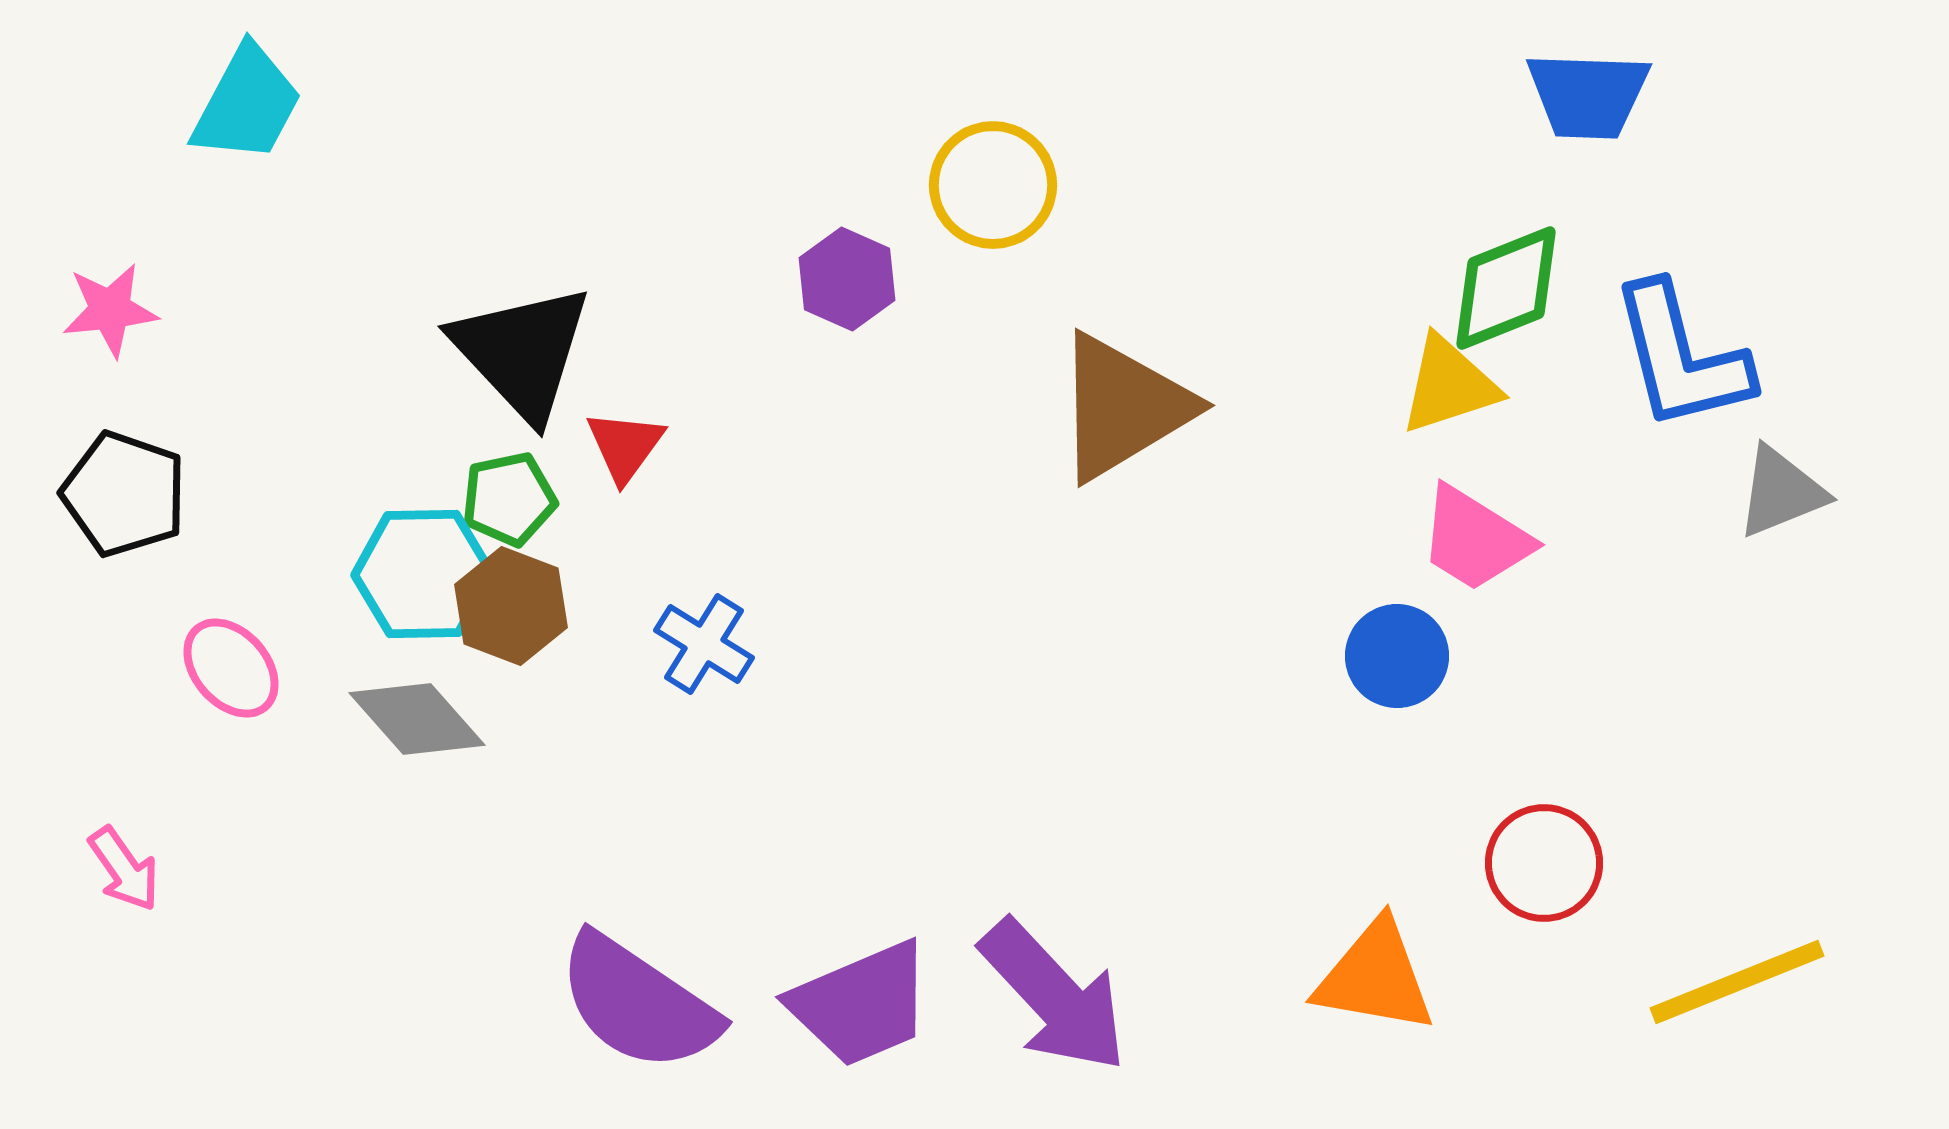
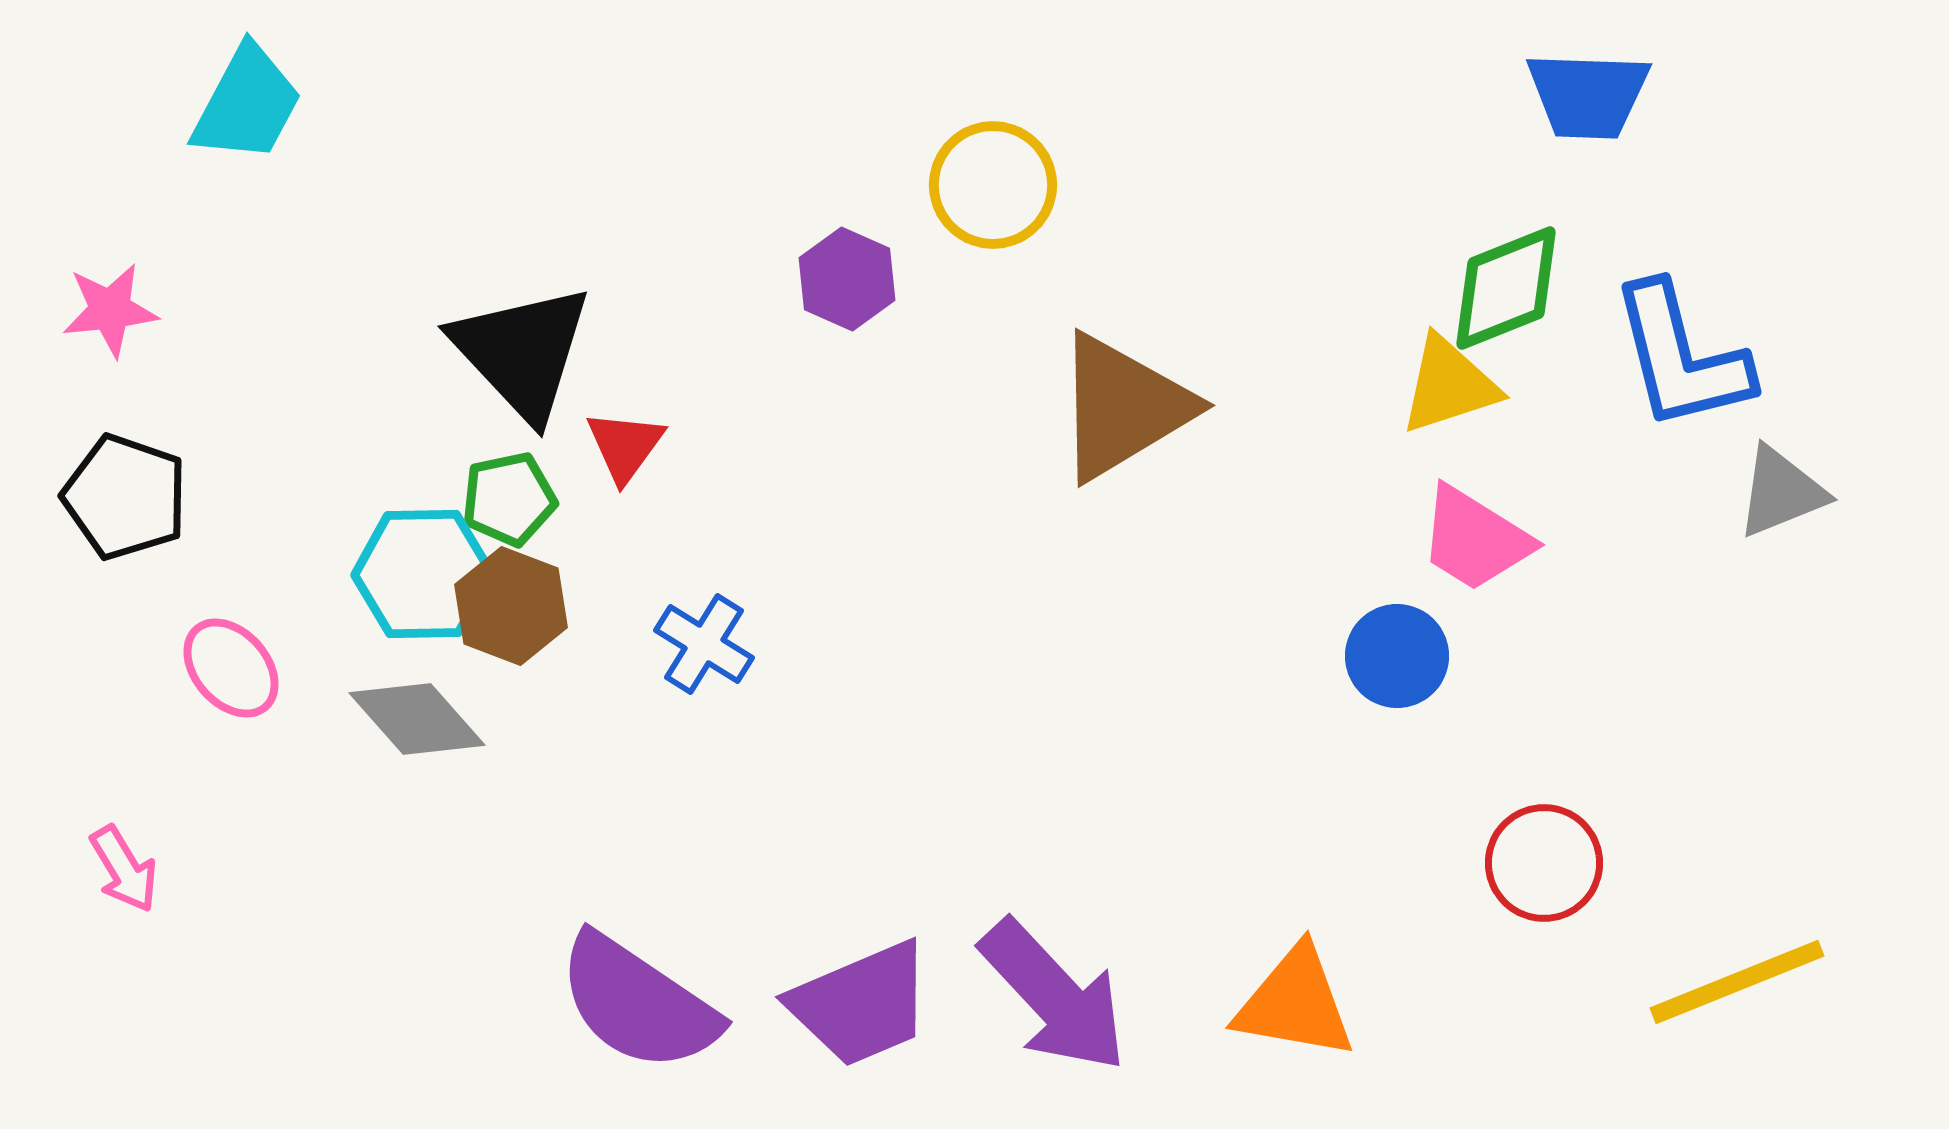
black pentagon: moved 1 px right, 3 px down
pink arrow: rotated 4 degrees clockwise
orange triangle: moved 80 px left, 26 px down
